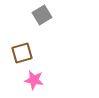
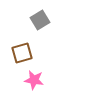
gray square: moved 2 px left, 5 px down
